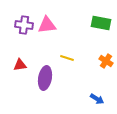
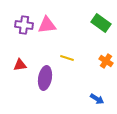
green rectangle: rotated 24 degrees clockwise
